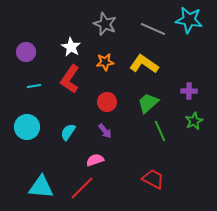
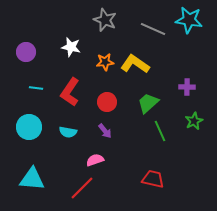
gray star: moved 4 px up
white star: rotated 18 degrees counterclockwise
yellow L-shape: moved 9 px left
red L-shape: moved 13 px down
cyan line: moved 2 px right, 2 px down; rotated 16 degrees clockwise
purple cross: moved 2 px left, 4 px up
cyan circle: moved 2 px right
cyan semicircle: rotated 114 degrees counterclockwise
red trapezoid: rotated 15 degrees counterclockwise
cyan triangle: moved 9 px left, 8 px up
